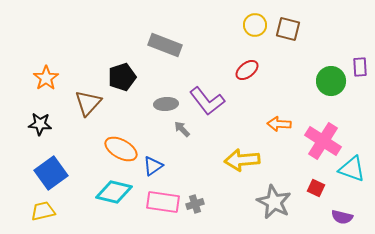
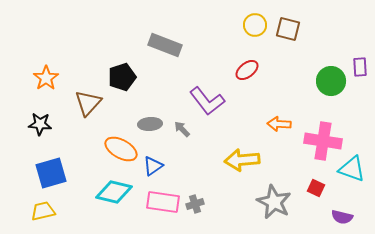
gray ellipse: moved 16 px left, 20 px down
pink cross: rotated 24 degrees counterclockwise
blue square: rotated 20 degrees clockwise
